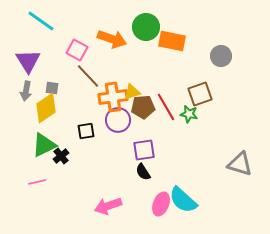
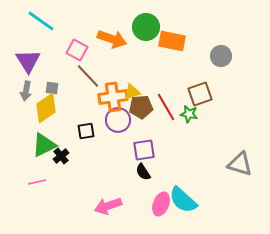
brown pentagon: moved 2 px left
